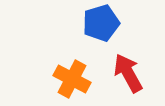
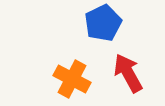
blue pentagon: moved 2 px right; rotated 9 degrees counterclockwise
